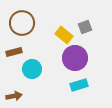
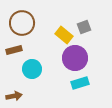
gray square: moved 1 px left
brown rectangle: moved 2 px up
cyan rectangle: moved 1 px right, 2 px up
